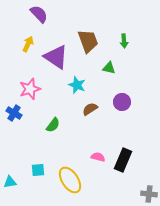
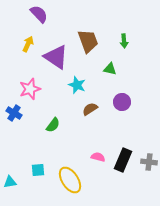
green triangle: moved 1 px right, 1 px down
gray cross: moved 32 px up
